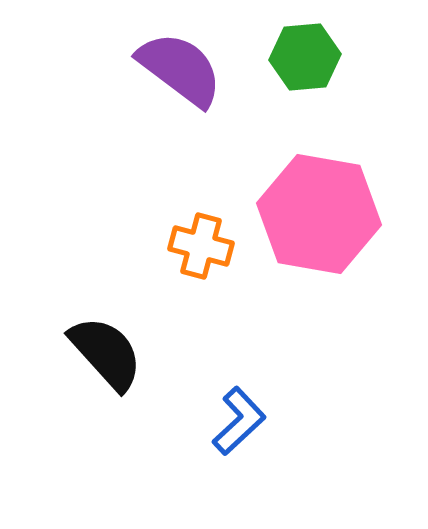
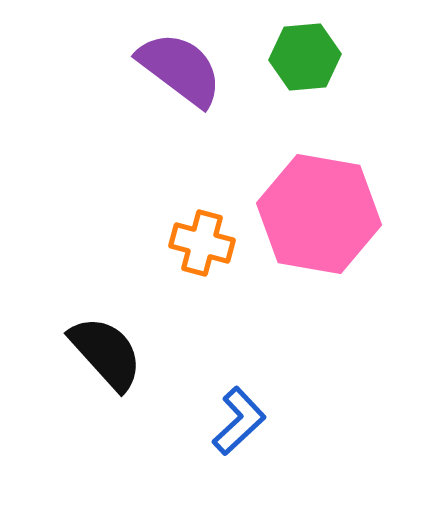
orange cross: moved 1 px right, 3 px up
